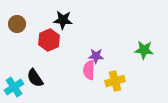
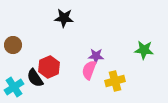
black star: moved 1 px right, 2 px up
brown circle: moved 4 px left, 21 px down
red hexagon: moved 27 px down
pink semicircle: rotated 18 degrees clockwise
